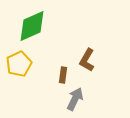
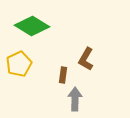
green diamond: rotated 56 degrees clockwise
brown L-shape: moved 1 px left, 1 px up
gray arrow: rotated 25 degrees counterclockwise
